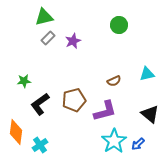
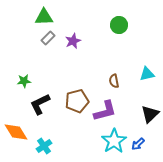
green triangle: rotated 12 degrees clockwise
brown semicircle: rotated 104 degrees clockwise
brown pentagon: moved 3 px right, 1 px down
black L-shape: rotated 10 degrees clockwise
black triangle: rotated 36 degrees clockwise
orange diamond: rotated 40 degrees counterclockwise
cyan cross: moved 4 px right, 1 px down
